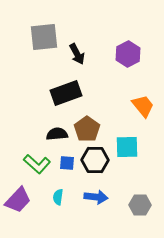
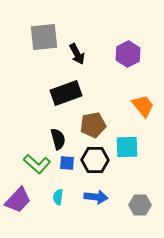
brown pentagon: moved 6 px right, 4 px up; rotated 25 degrees clockwise
black semicircle: moved 1 px right, 5 px down; rotated 80 degrees clockwise
